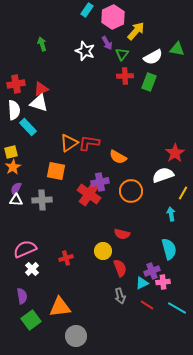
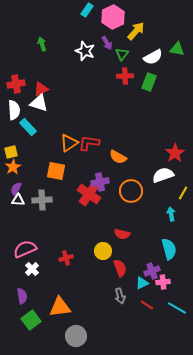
white triangle at (16, 200): moved 2 px right
